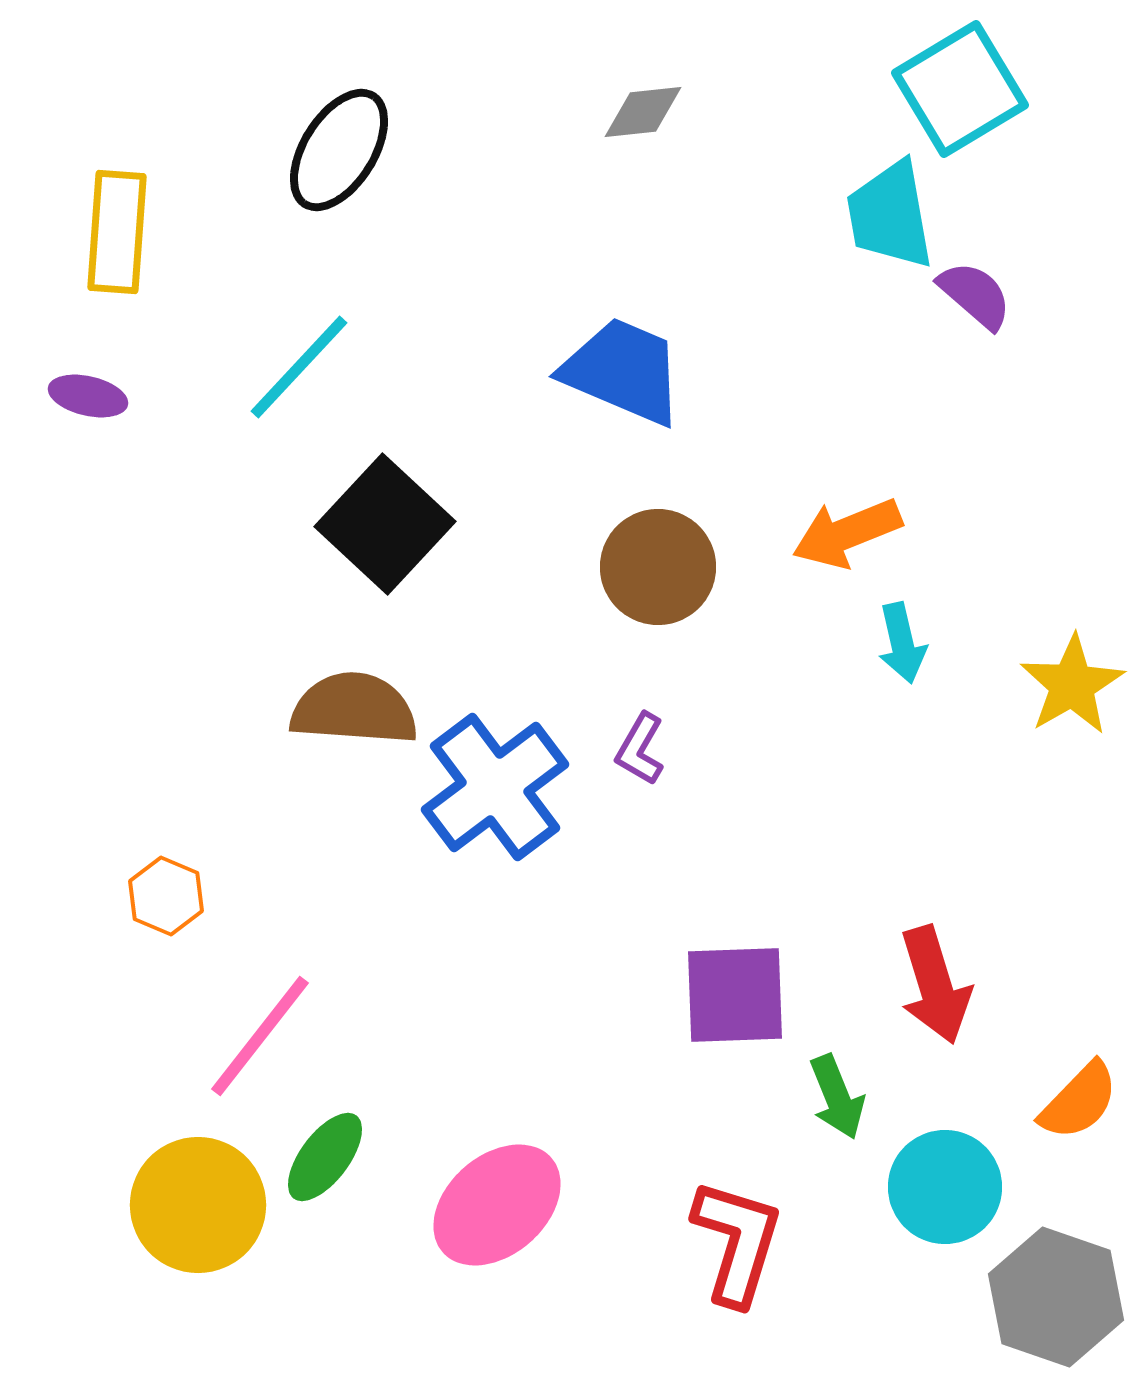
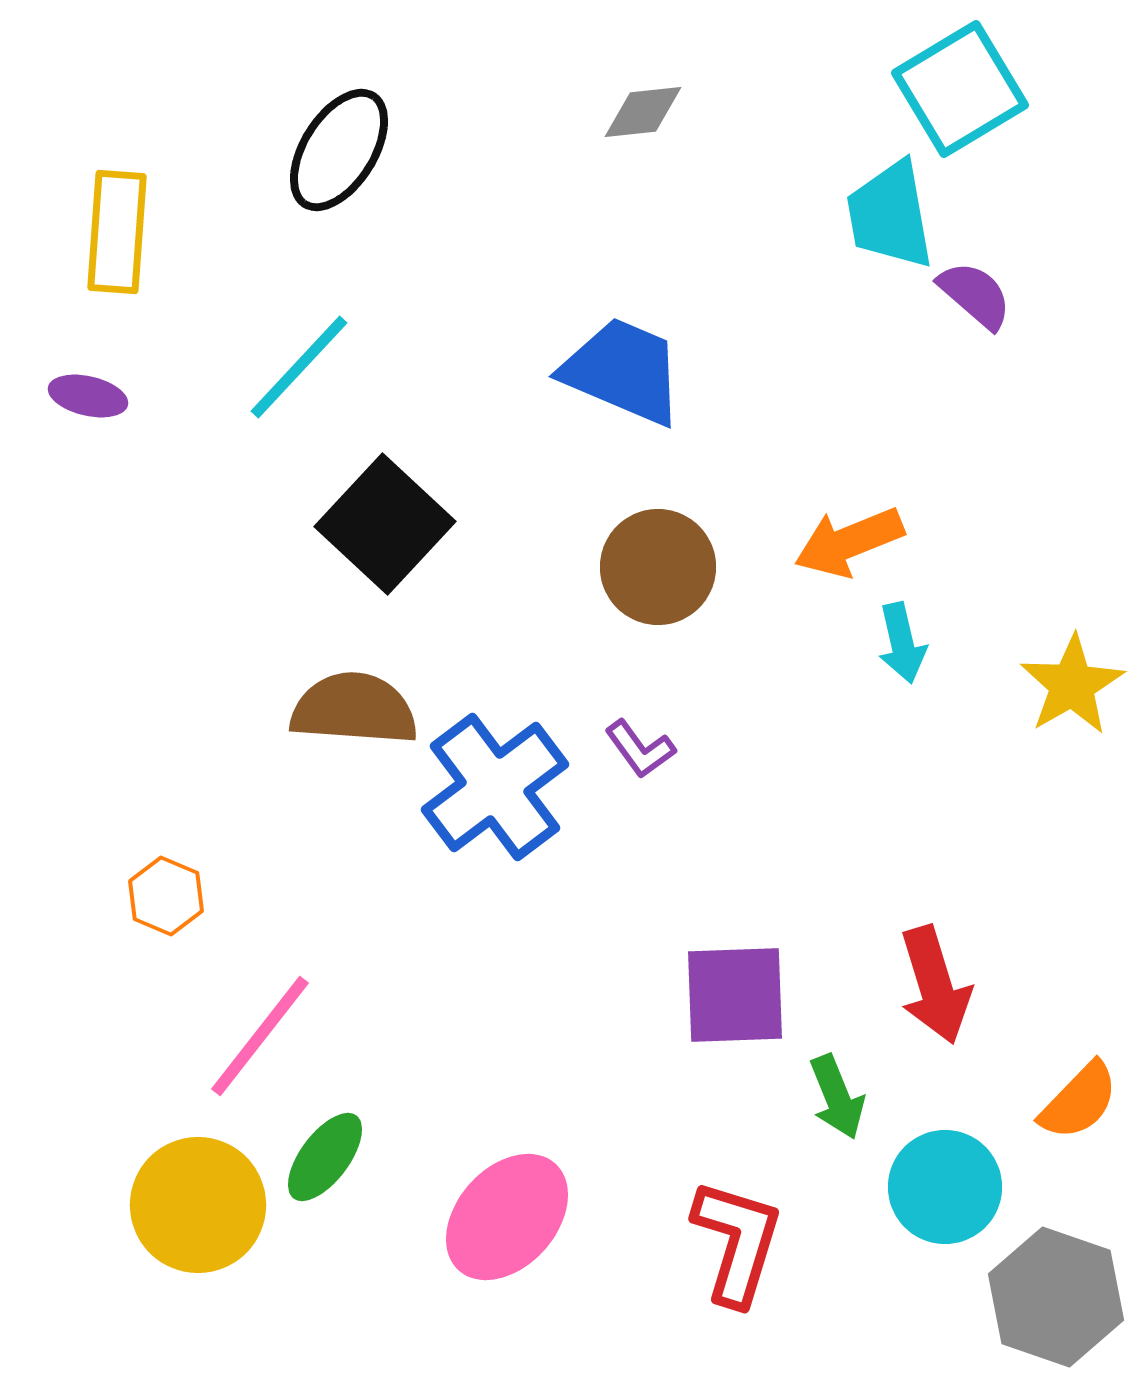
orange arrow: moved 2 px right, 9 px down
purple L-shape: rotated 66 degrees counterclockwise
pink ellipse: moved 10 px right, 12 px down; rotated 7 degrees counterclockwise
